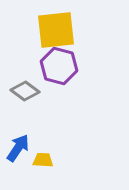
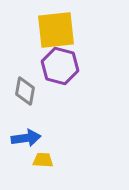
purple hexagon: moved 1 px right
gray diamond: rotated 64 degrees clockwise
blue arrow: moved 8 px right, 10 px up; rotated 48 degrees clockwise
